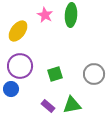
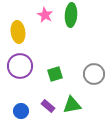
yellow ellipse: moved 1 px down; rotated 45 degrees counterclockwise
blue circle: moved 10 px right, 22 px down
